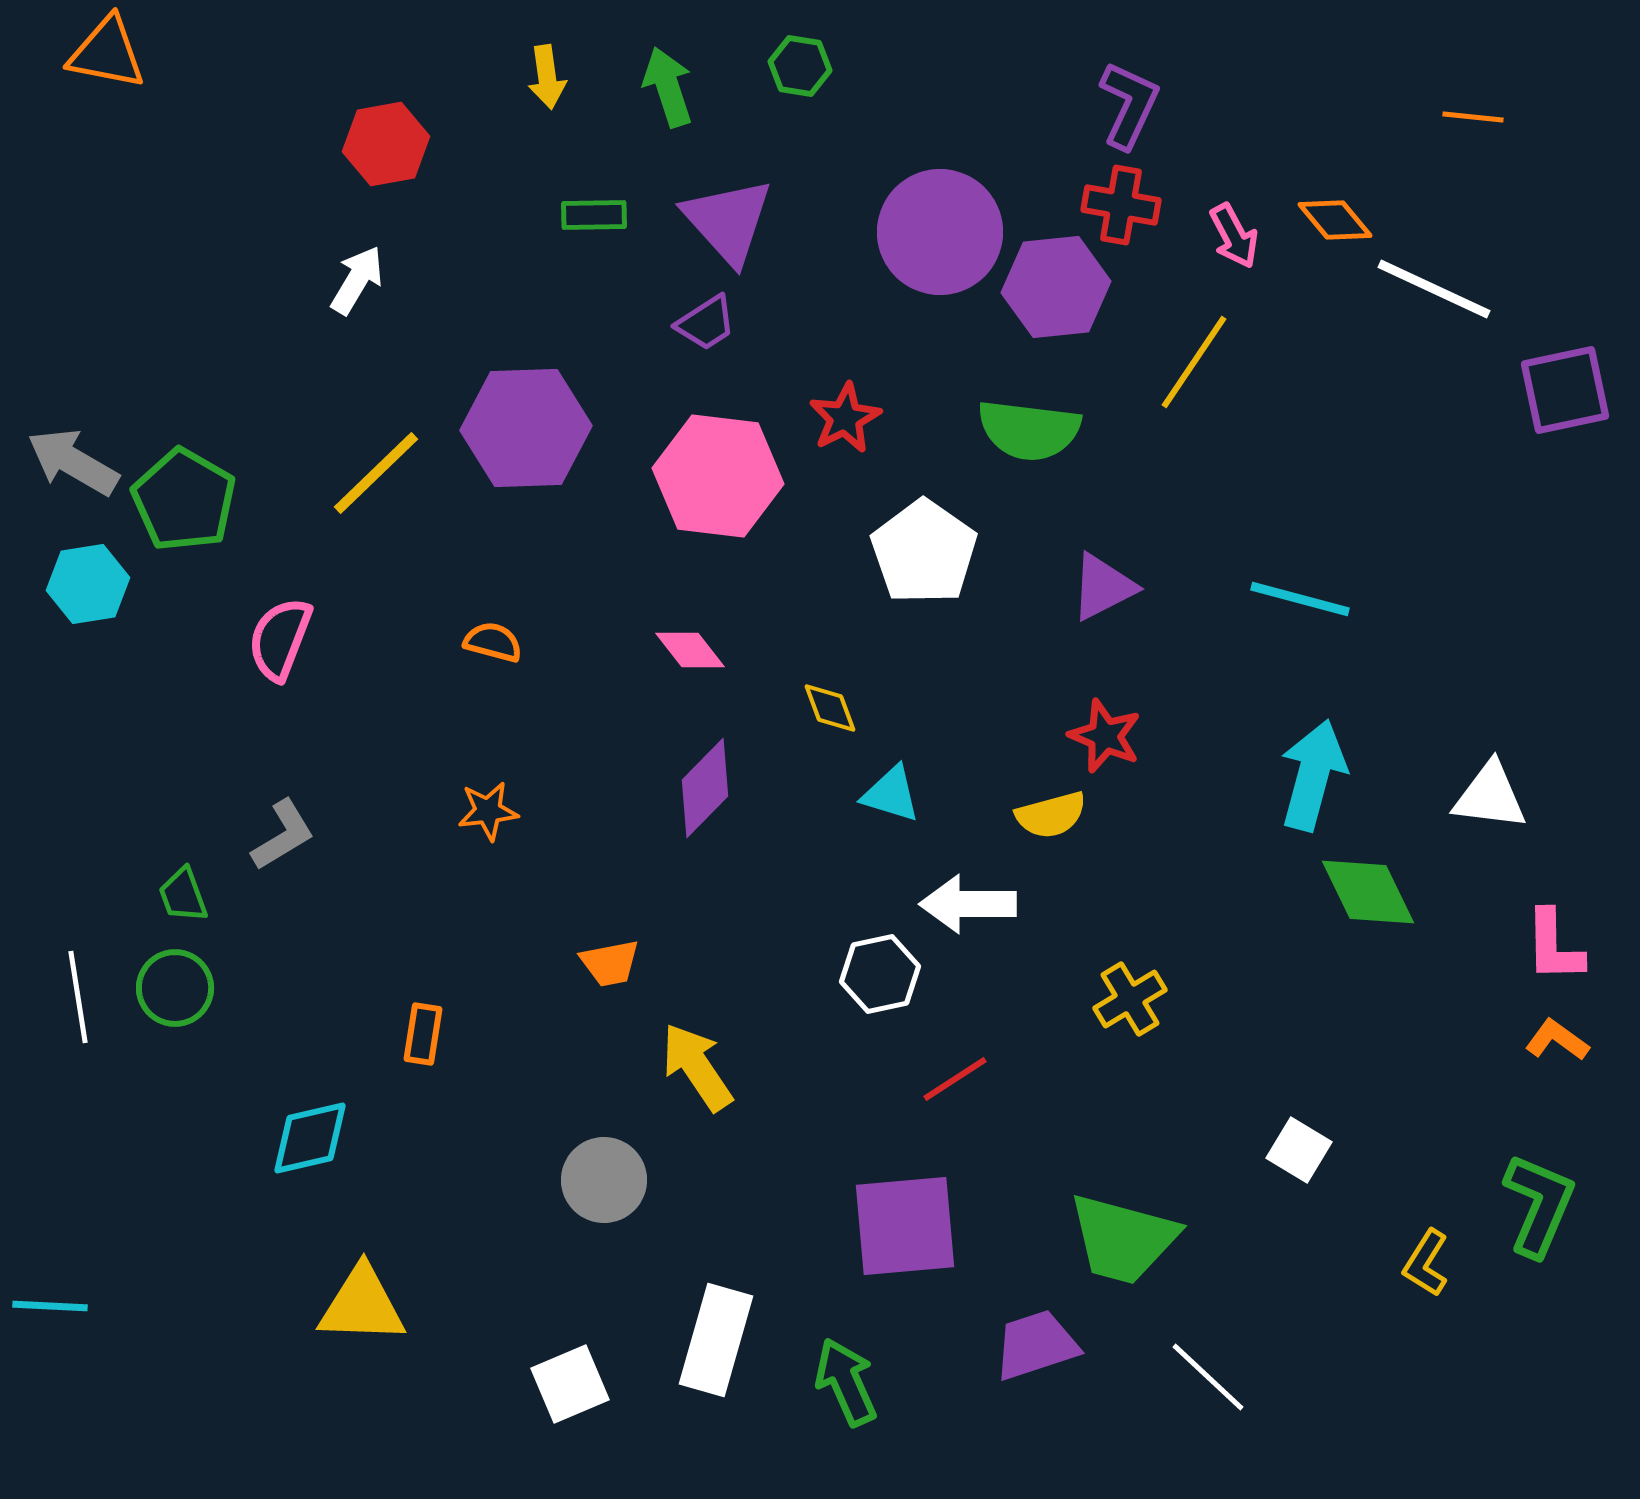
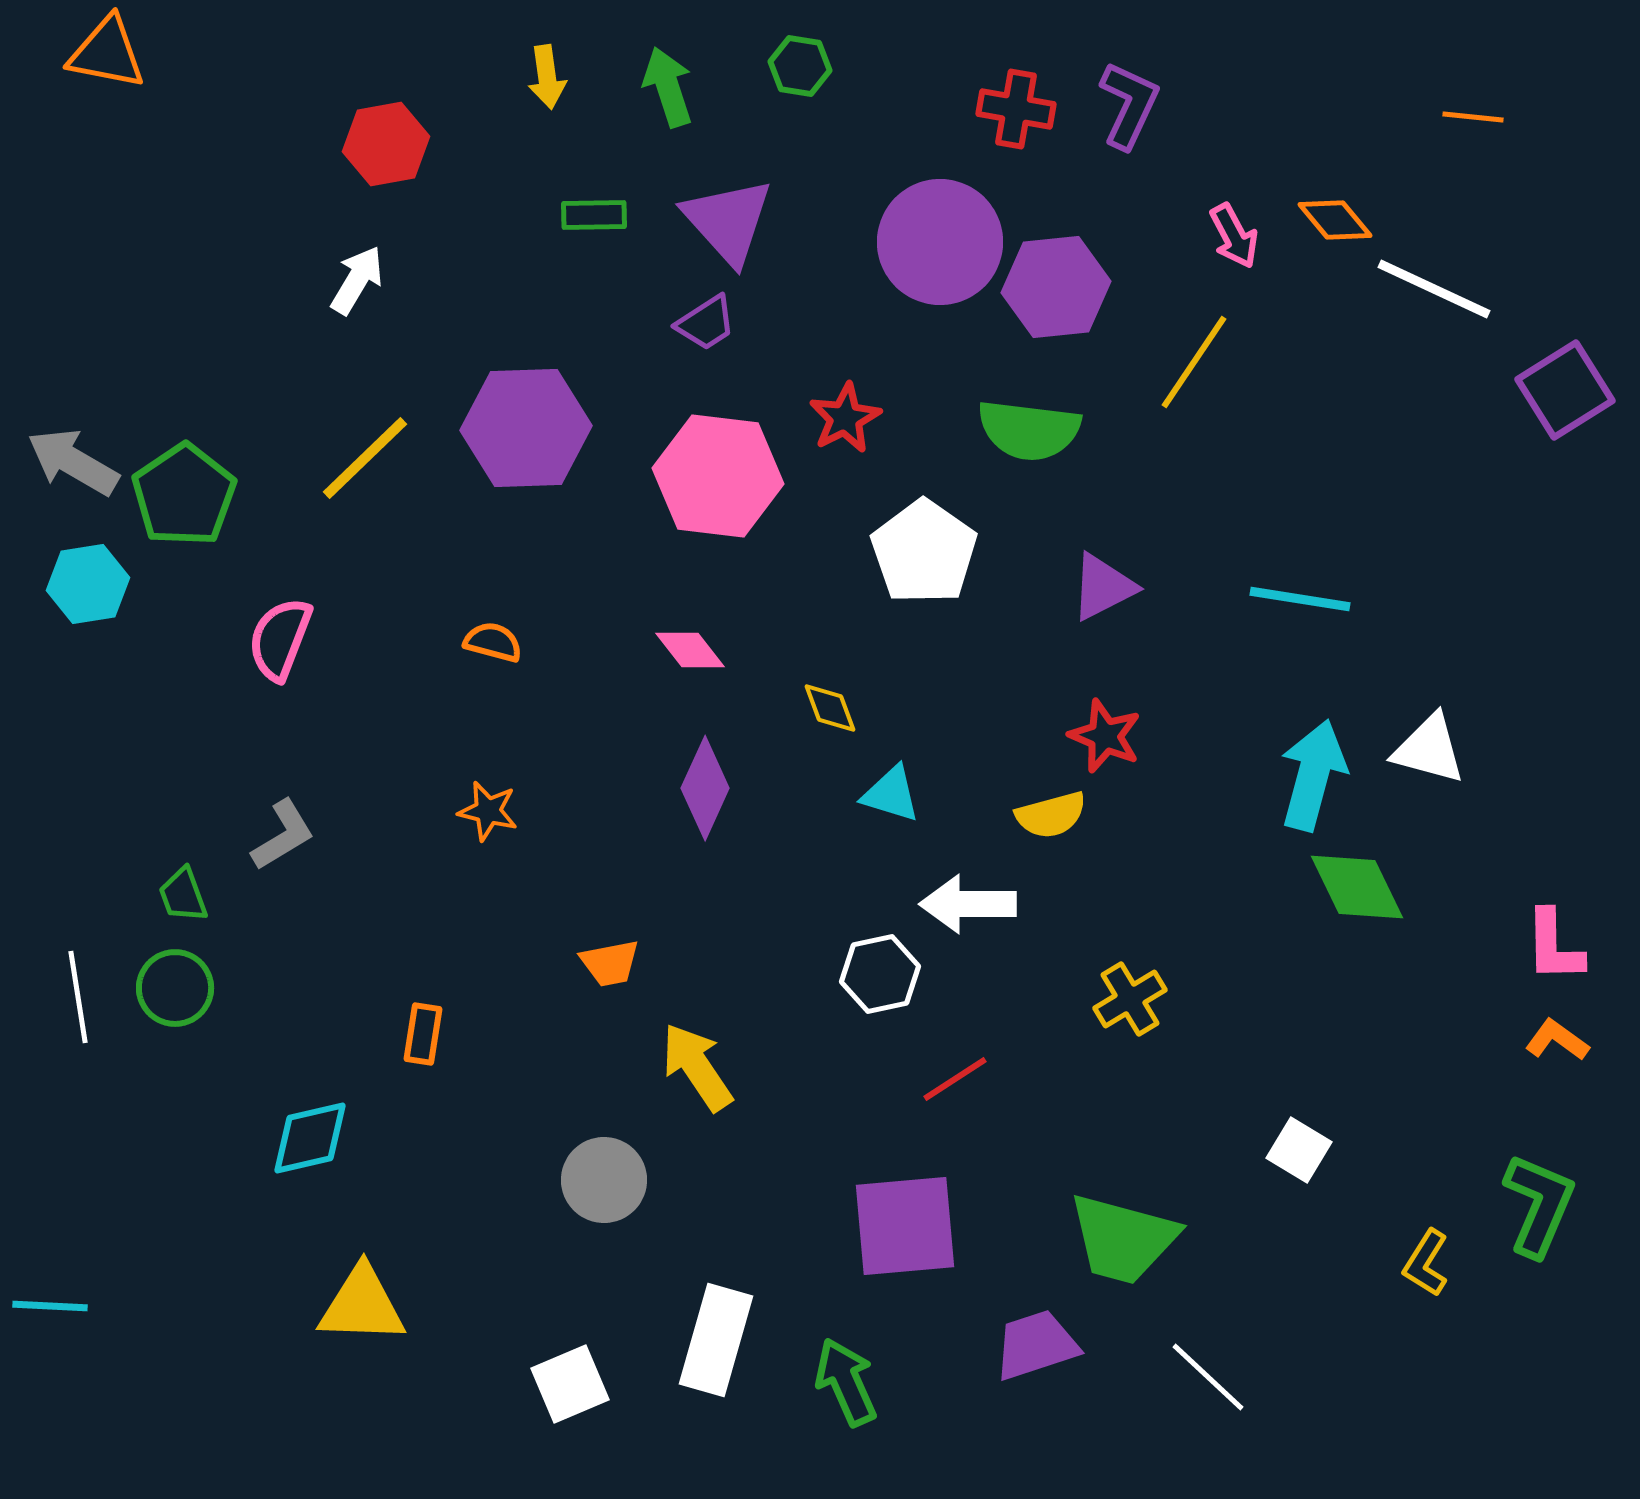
red cross at (1121, 205): moved 105 px left, 96 px up
purple circle at (940, 232): moved 10 px down
purple square at (1565, 390): rotated 20 degrees counterclockwise
yellow line at (376, 473): moved 11 px left, 15 px up
green pentagon at (184, 500): moved 5 px up; rotated 8 degrees clockwise
cyan line at (1300, 599): rotated 6 degrees counterclockwise
purple diamond at (705, 788): rotated 20 degrees counterclockwise
white triangle at (1490, 796): moved 61 px left, 47 px up; rotated 8 degrees clockwise
orange star at (488, 811): rotated 20 degrees clockwise
green diamond at (1368, 892): moved 11 px left, 5 px up
